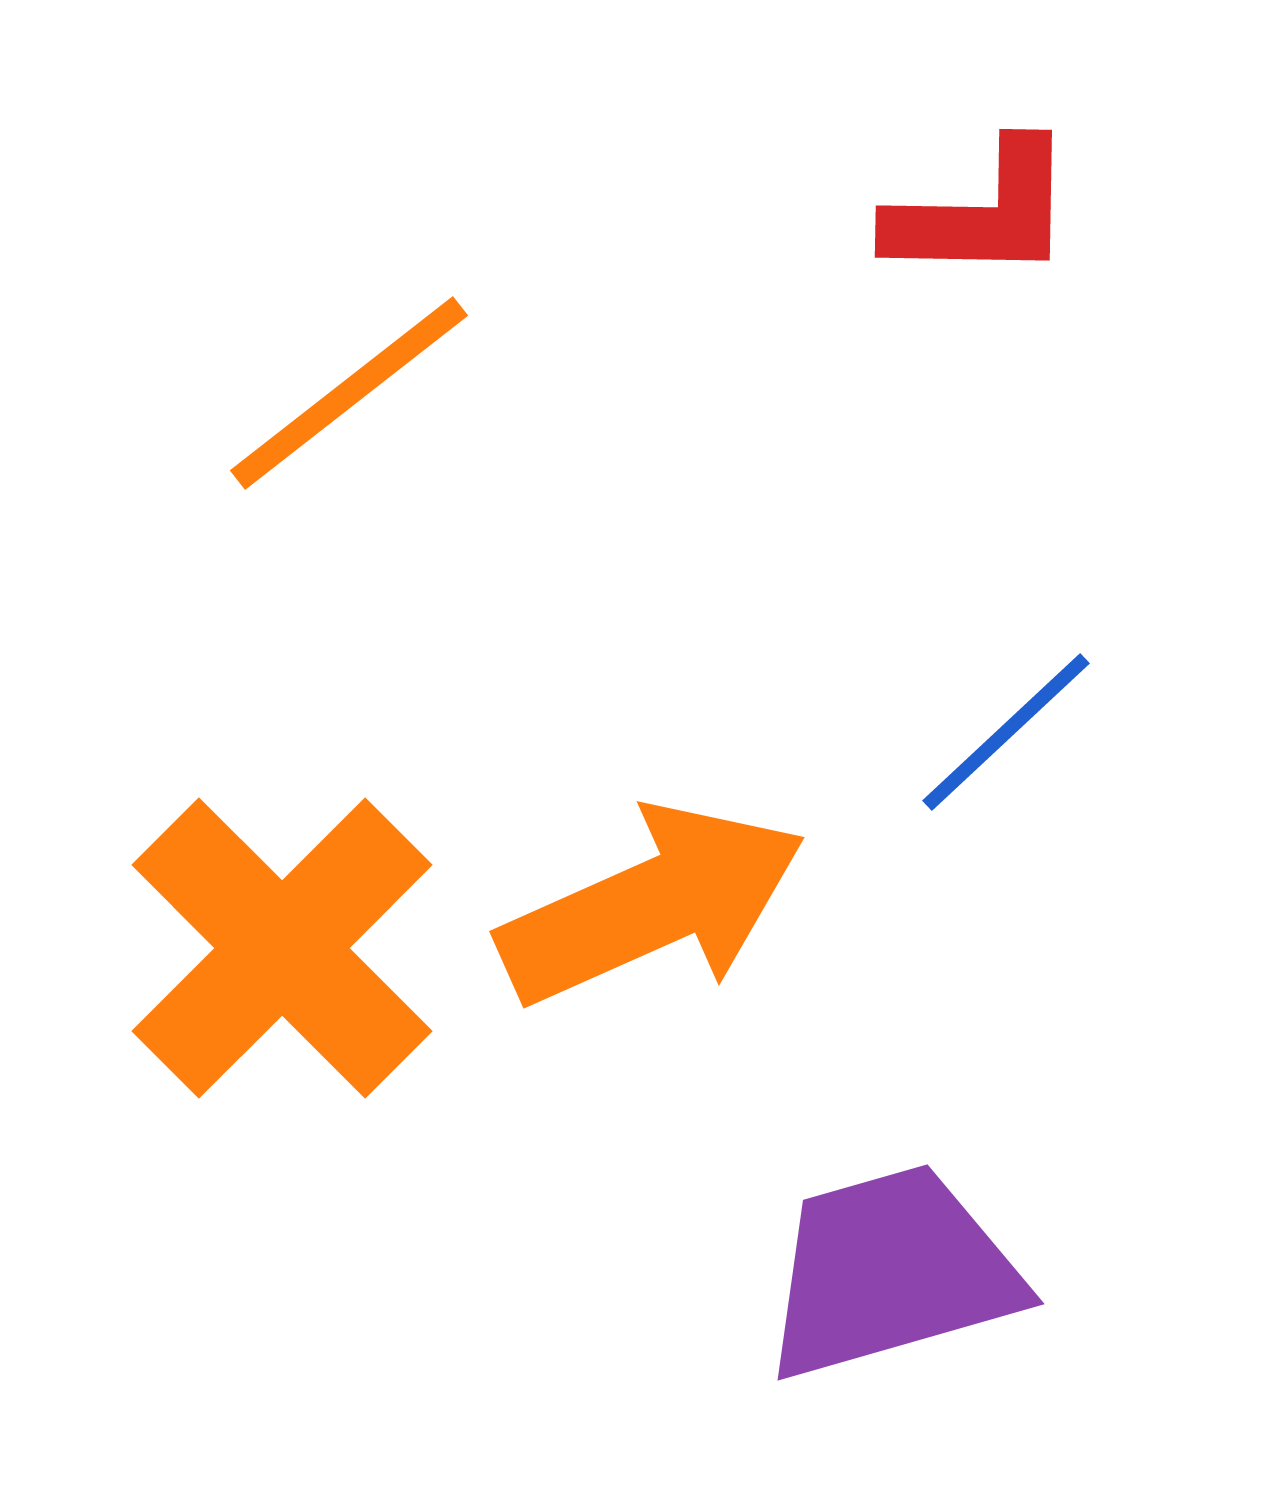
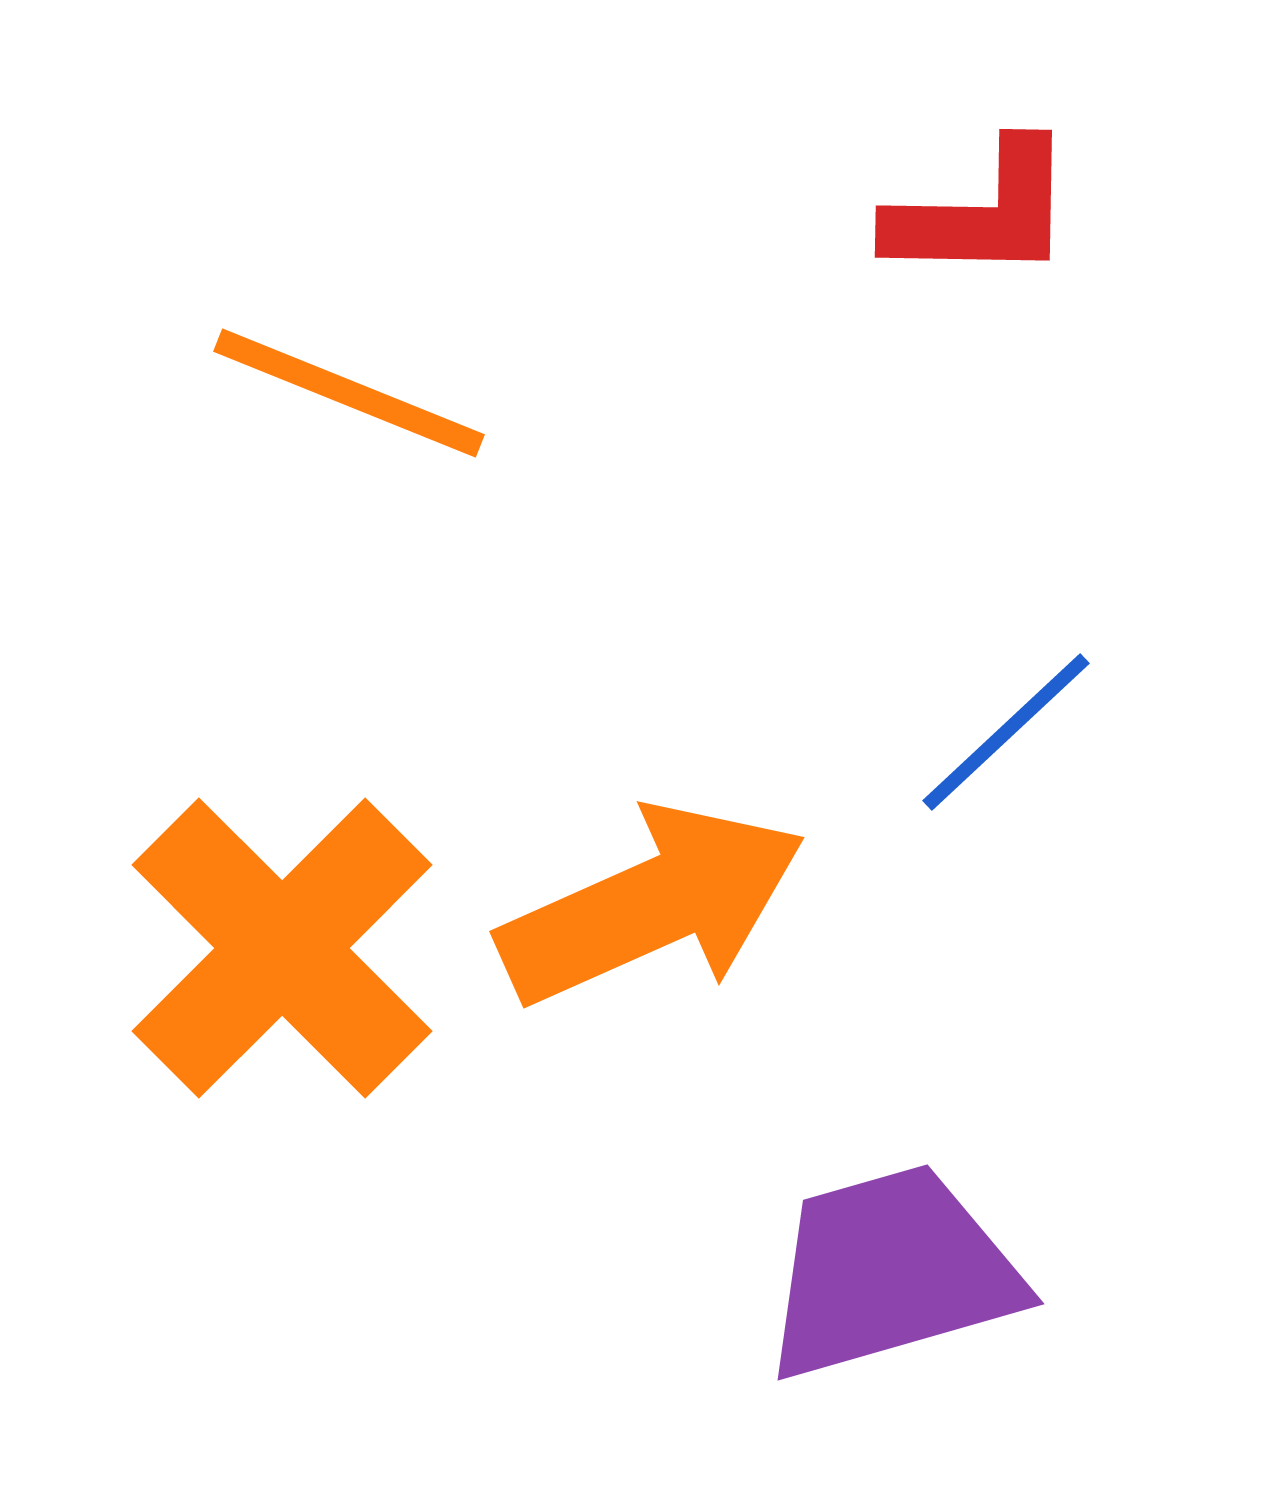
orange line: rotated 60 degrees clockwise
